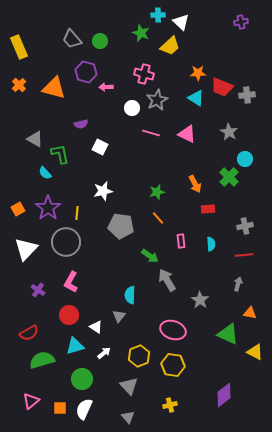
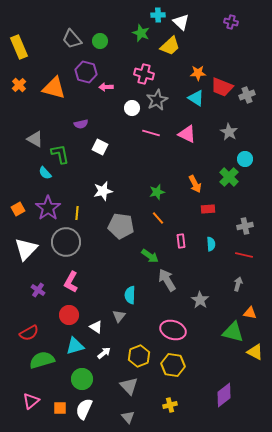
purple cross at (241, 22): moved 10 px left; rotated 24 degrees clockwise
gray cross at (247, 95): rotated 14 degrees counterclockwise
red line at (244, 255): rotated 18 degrees clockwise
green triangle at (228, 334): moved 5 px right, 2 px up; rotated 10 degrees counterclockwise
